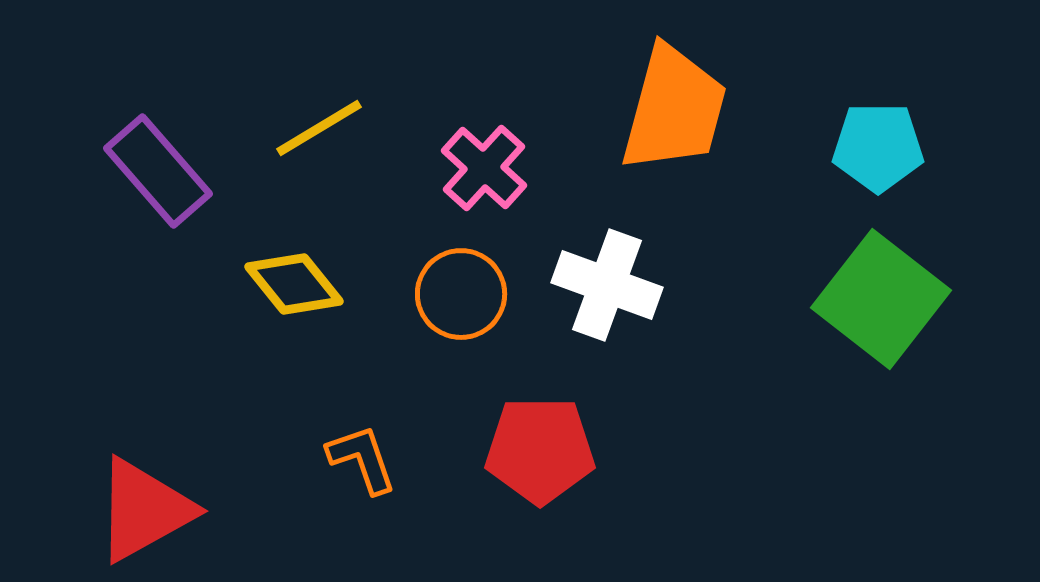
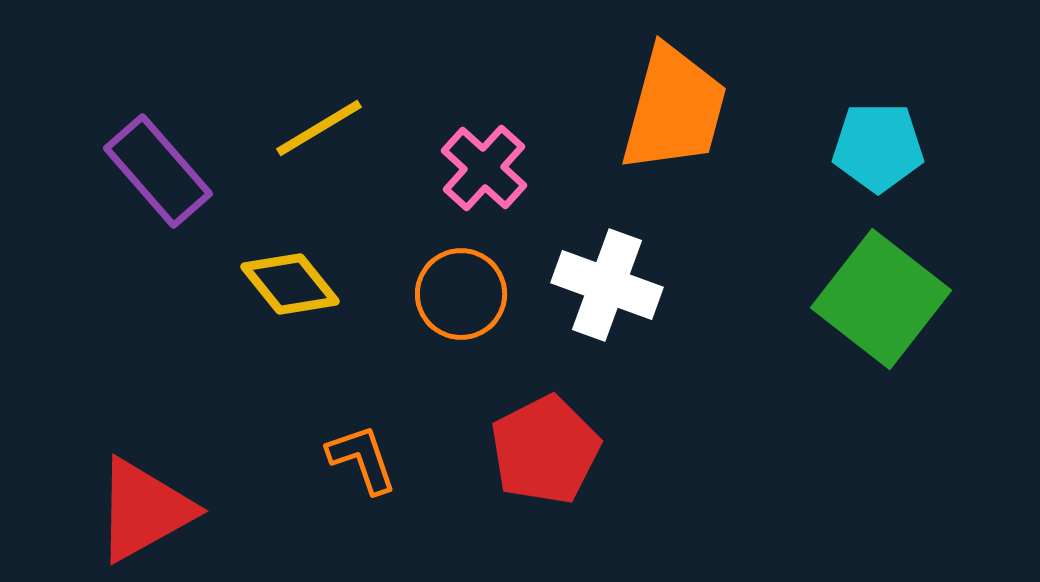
yellow diamond: moved 4 px left
red pentagon: moved 5 px right; rotated 27 degrees counterclockwise
